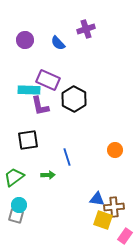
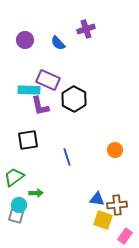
green arrow: moved 12 px left, 18 px down
brown cross: moved 3 px right, 2 px up
